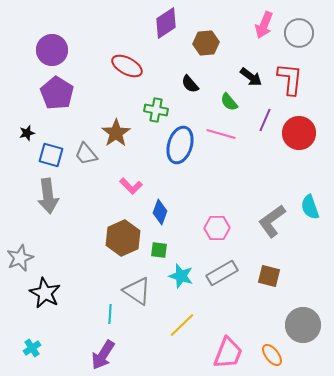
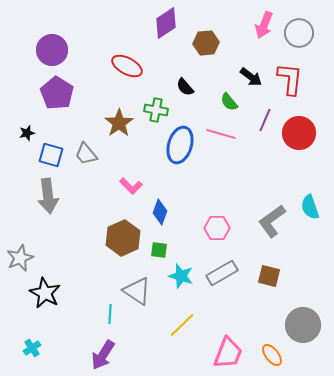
black semicircle at (190, 84): moved 5 px left, 3 px down
brown star at (116, 133): moved 3 px right, 10 px up
